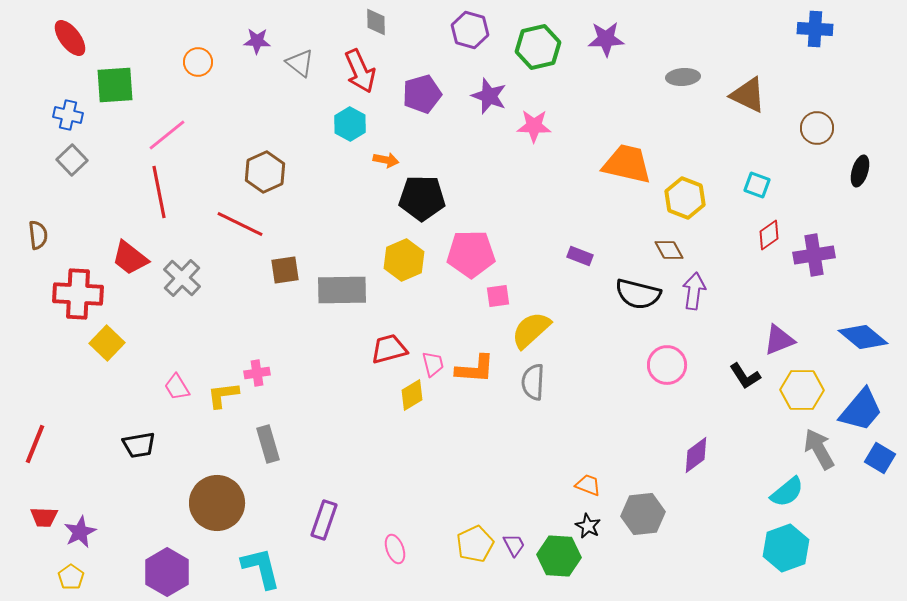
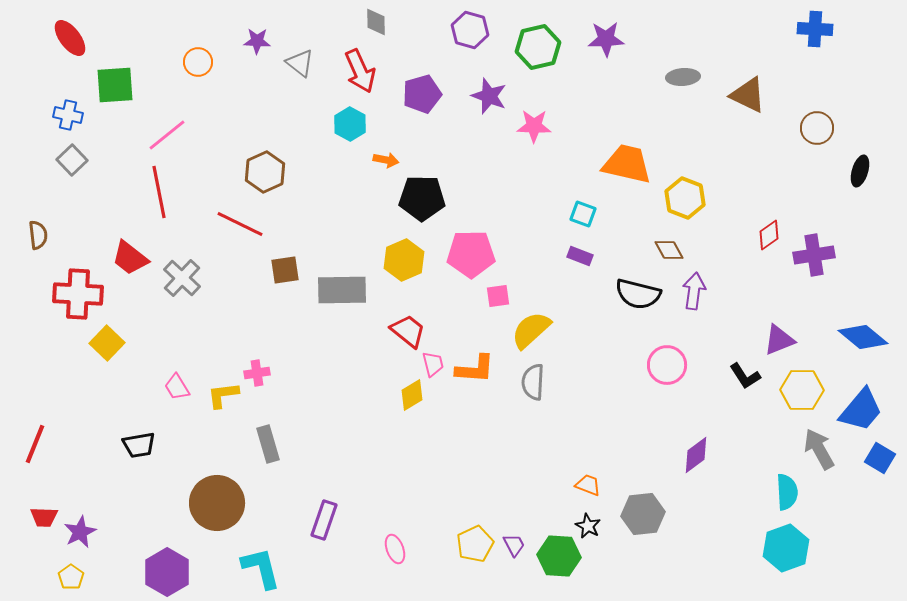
cyan square at (757, 185): moved 174 px left, 29 px down
red trapezoid at (389, 349): moved 19 px right, 18 px up; rotated 54 degrees clockwise
cyan semicircle at (787, 492): rotated 54 degrees counterclockwise
